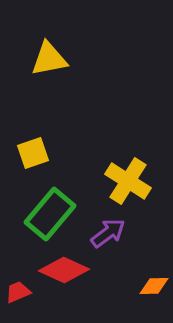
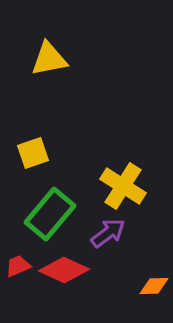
yellow cross: moved 5 px left, 5 px down
red trapezoid: moved 26 px up
